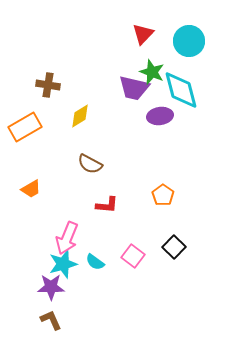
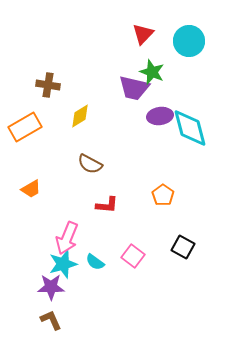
cyan diamond: moved 9 px right, 38 px down
black square: moved 9 px right; rotated 15 degrees counterclockwise
